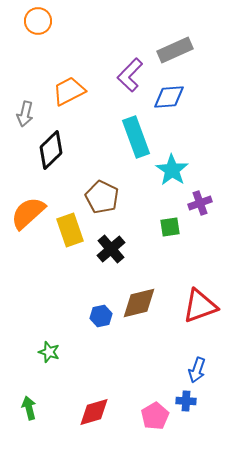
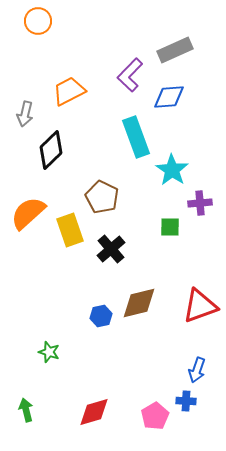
purple cross: rotated 15 degrees clockwise
green square: rotated 10 degrees clockwise
green arrow: moved 3 px left, 2 px down
